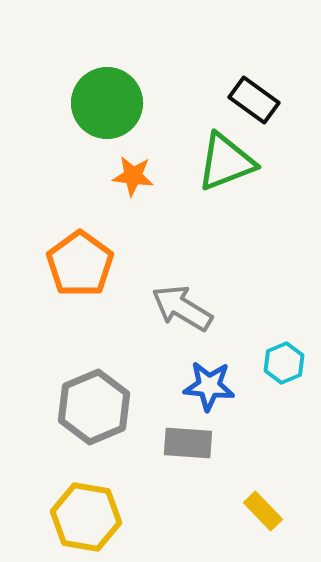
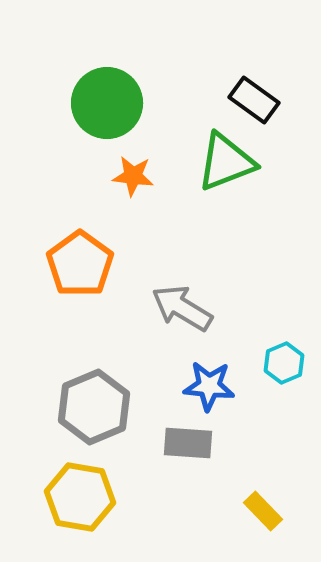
yellow hexagon: moved 6 px left, 20 px up
